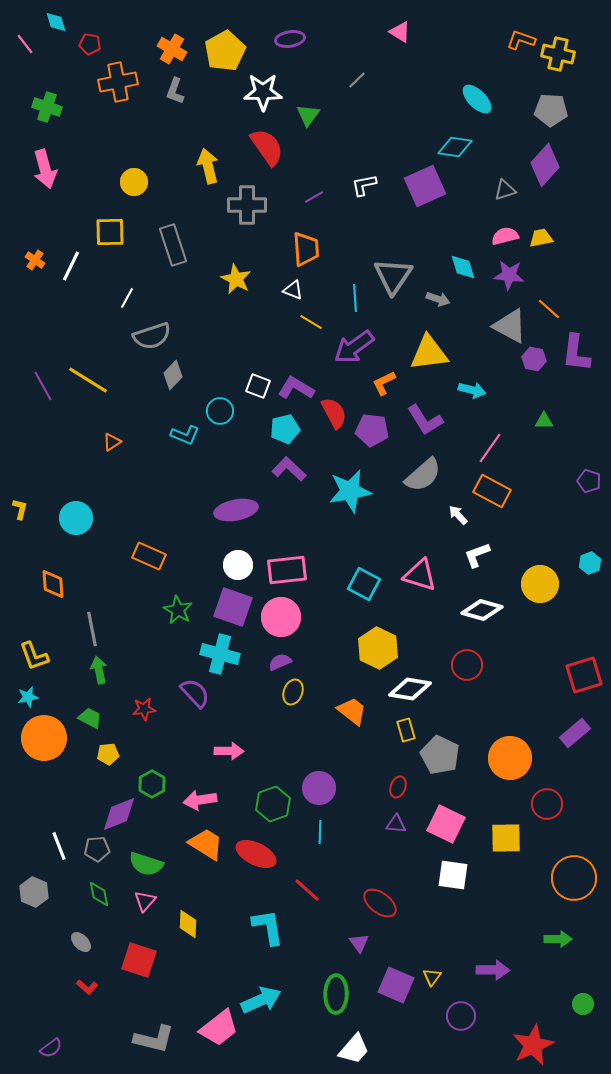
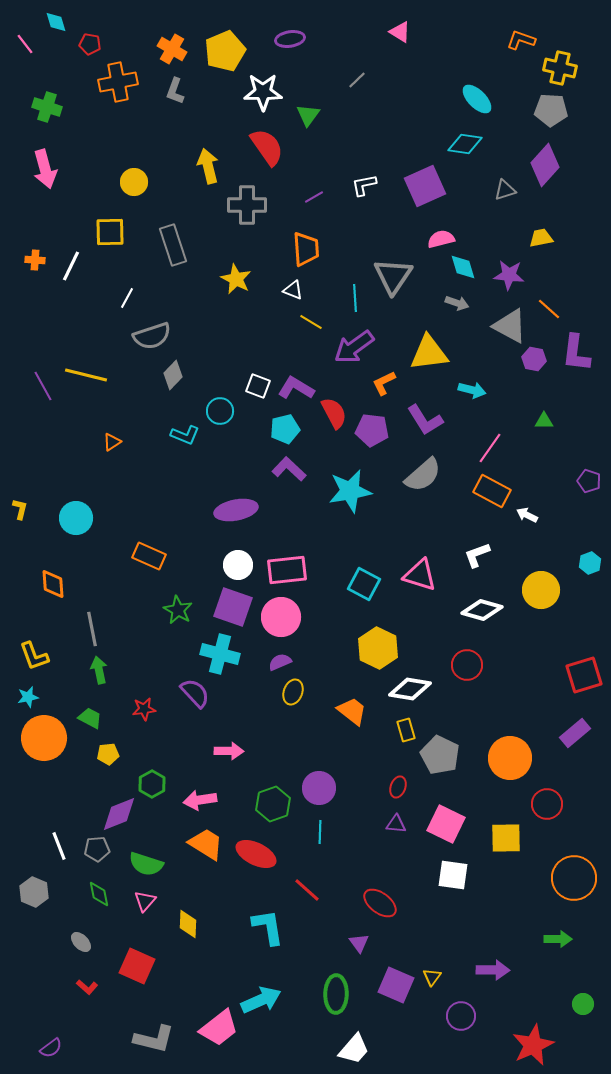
yellow pentagon at (225, 51): rotated 6 degrees clockwise
yellow cross at (558, 54): moved 2 px right, 14 px down
cyan diamond at (455, 147): moved 10 px right, 3 px up
pink semicircle at (505, 236): moved 64 px left, 3 px down
orange cross at (35, 260): rotated 30 degrees counterclockwise
gray arrow at (438, 299): moved 19 px right, 4 px down
yellow line at (88, 380): moved 2 px left, 5 px up; rotated 18 degrees counterclockwise
white arrow at (458, 515): moved 69 px right; rotated 20 degrees counterclockwise
yellow circle at (540, 584): moved 1 px right, 6 px down
red square at (139, 960): moved 2 px left, 6 px down; rotated 6 degrees clockwise
